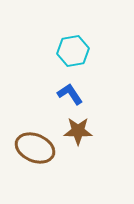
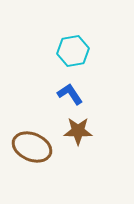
brown ellipse: moved 3 px left, 1 px up
